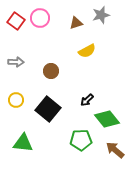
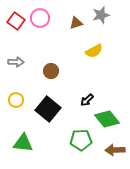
yellow semicircle: moved 7 px right
brown arrow: rotated 42 degrees counterclockwise
